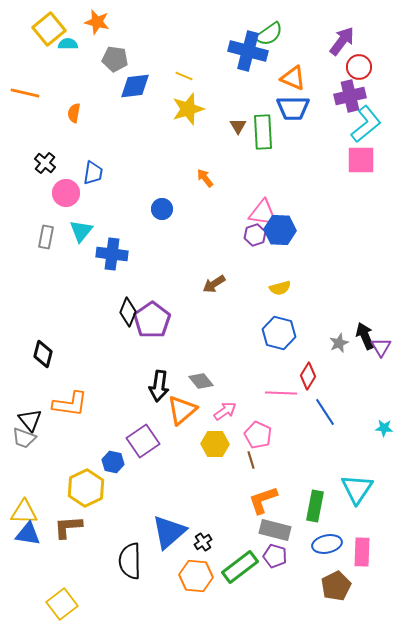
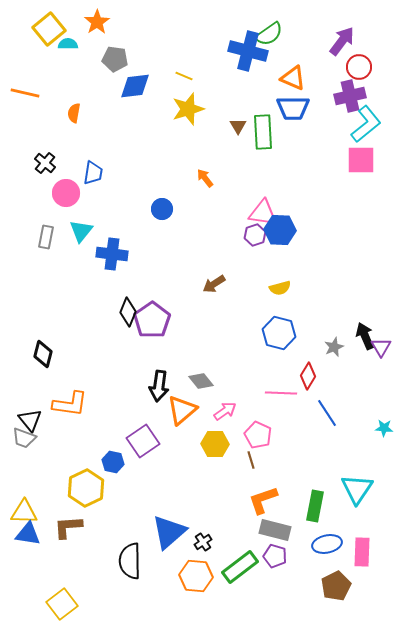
orange star at (97, 22): rotated 25 degrees clockwise
gray star at (339, 343): moved 5 px left, 4 px down
blue line at (325, 412): moved 2 px right, 1 px down
